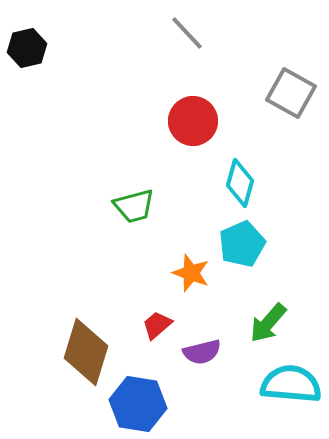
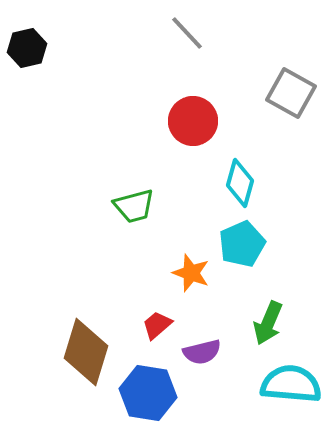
green arrow: rotated 18 degrees counterclockwise
blue hexagon: moved 10 px right, 11 px up
